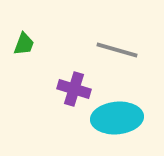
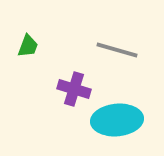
green trapezoid: moved 4 px right, 2 px down
cyan ellipse: moved 2 px down
